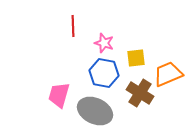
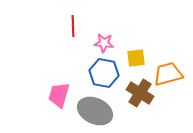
pink star: rotated 12 degrees counterclockwise
orange trapezoid: rotated 8 degrees clockwise
